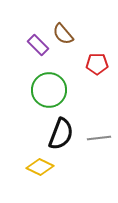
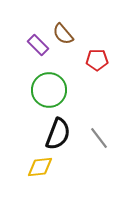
red pentagon: moved 4 px up
black semicircle: moved 3 px left
gray line: rotated 60 degrees clockwise
yellow diamond: rotated 32 degrees counterclockwise
